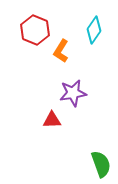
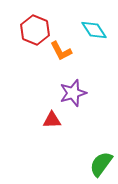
cyan diamond: rotated 68 degrees counterclockwise
orange L-shape: rotated 60 degrees counterclockwise
purple star: rotated 8 degrees counterclockwise
green semicircle: rotated 124 degrees counterclockwise
